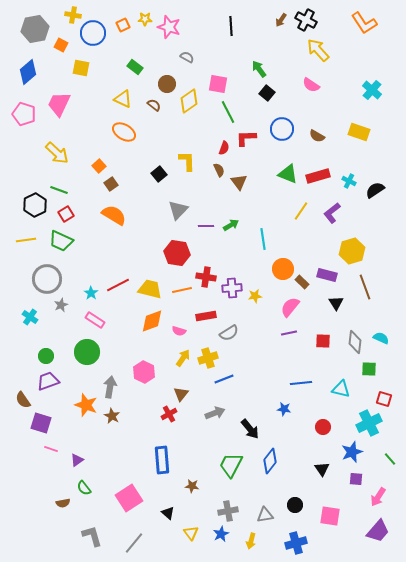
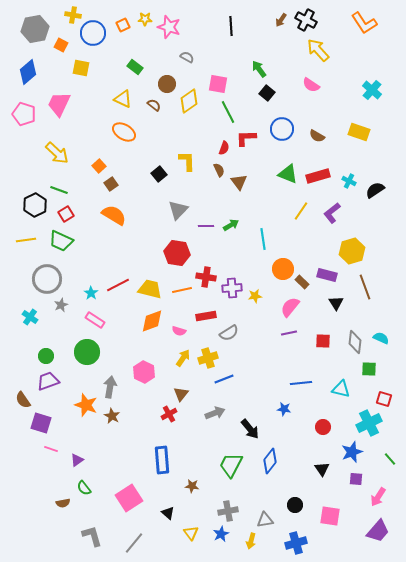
gray triangle at (265, 515): moved 5 px down
